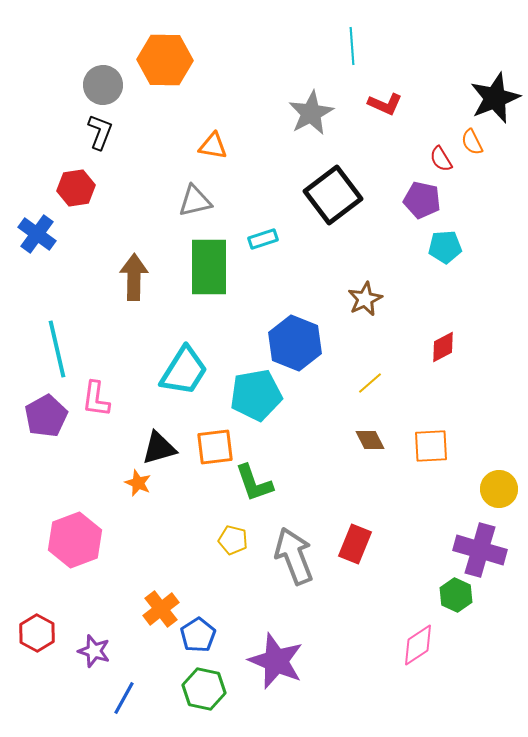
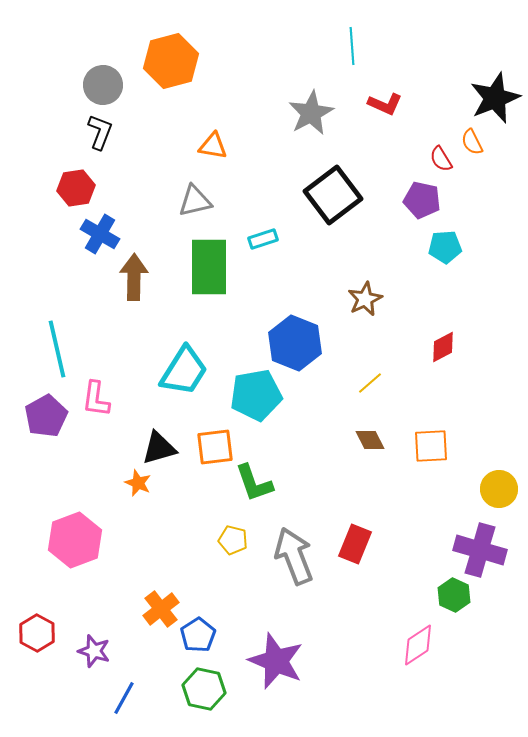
orange hexagon at (165, 60): moved 6 px right, 1 px down; rotated 16 degrees counterclockwise
blue cross at (37, 234): moved 63 px right; rotated 6 degrees counterclockwise
green hexagon at (456, 595): moved 2 px left
